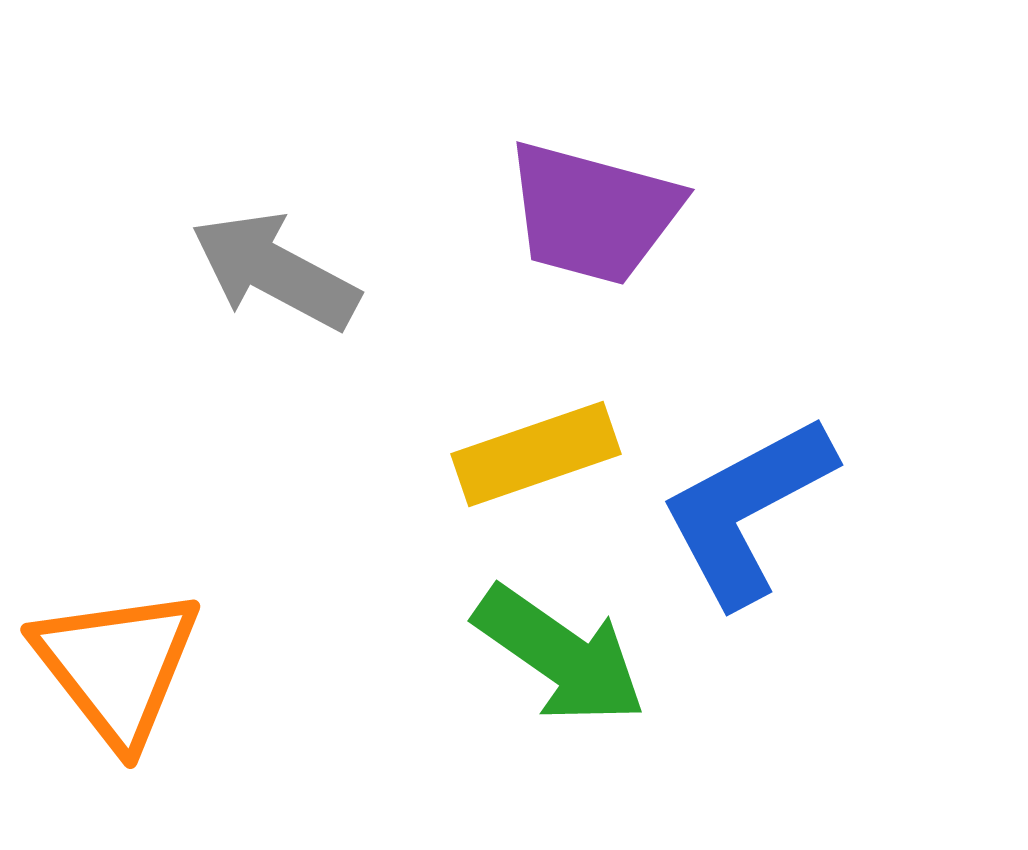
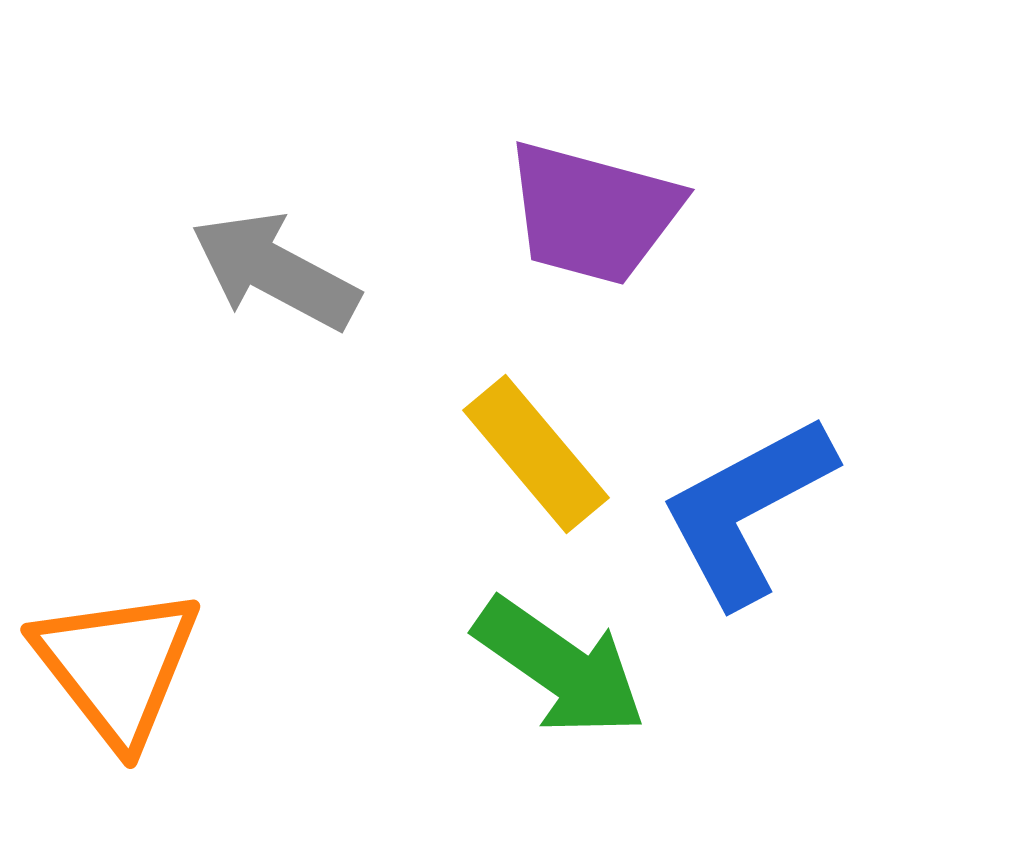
yellow rectangle: rotated 69 degrees clockwise
green arrow: moved 12 px down
